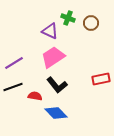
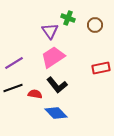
brown circle: moved 4 px right, 2 px down
purple triangle: rotated 30 degrees clockwise
red rectangle: moved 11 px up
black line: moved 1 px down
red semicircle: moved 2 px up
